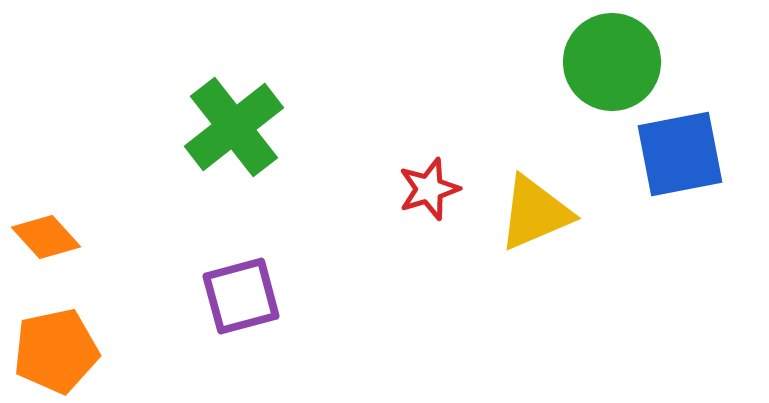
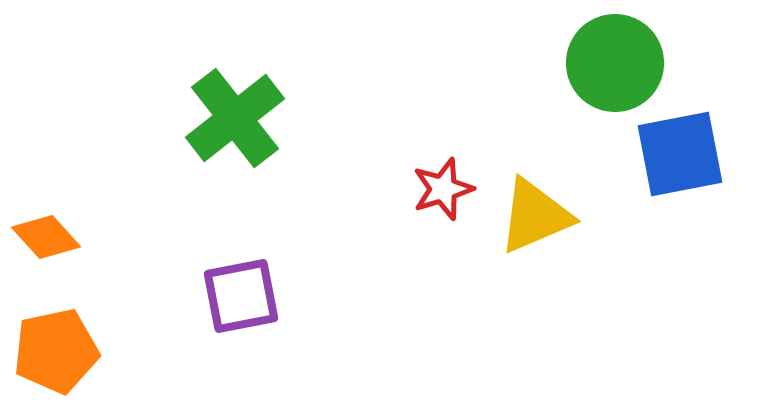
green circle: moved 3 px right, 1 px down
green cross: moved 1 px right, 9 px up
red star: moved 14 px right
yellow triangle: moved 3 px down
purple square: rotated 4 degrees clockwise
